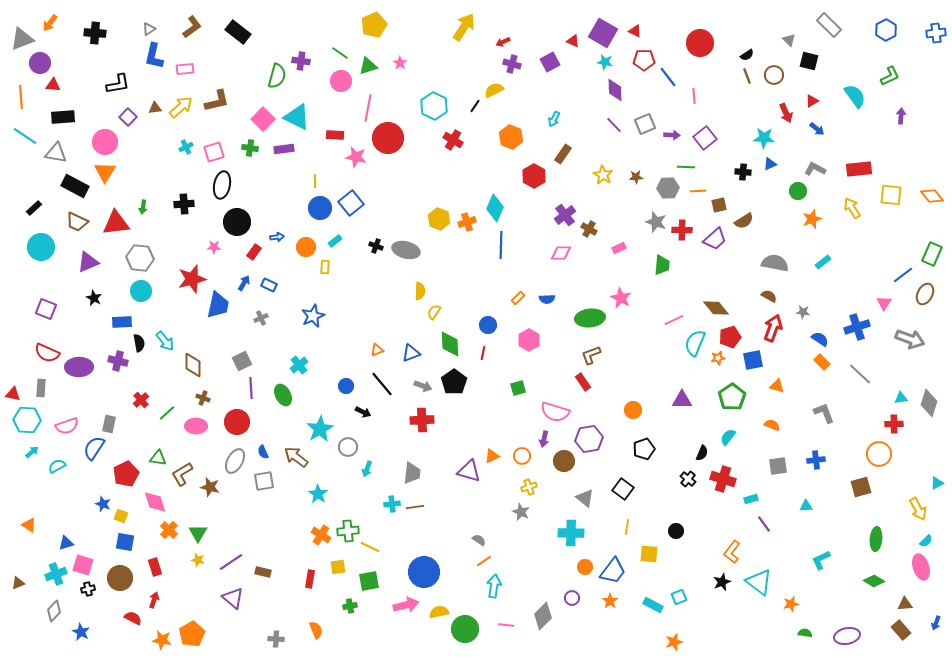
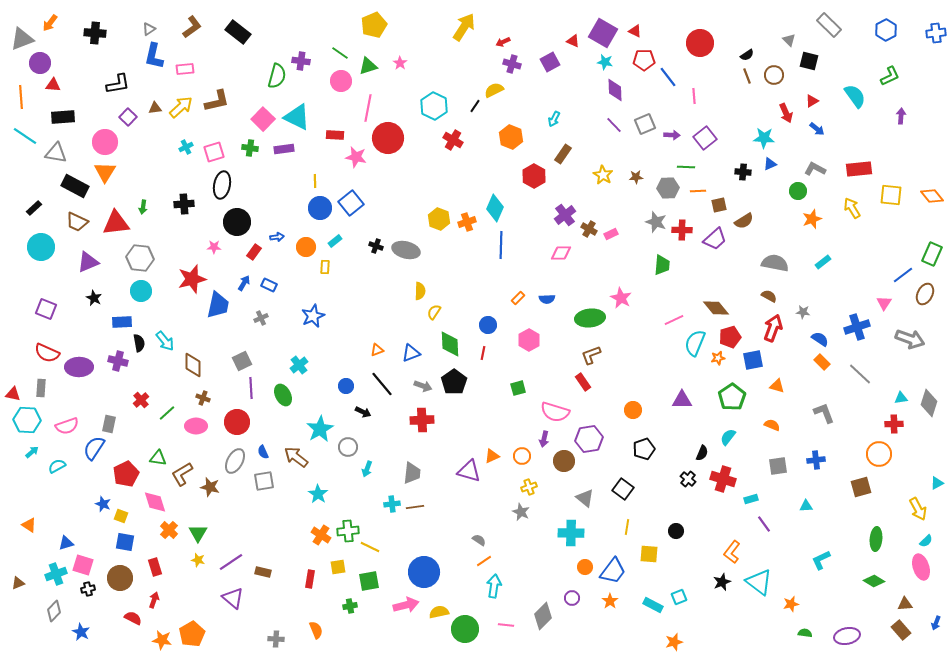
pink rectangle at (619, 248): moved 8 px left, 14 px up
